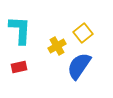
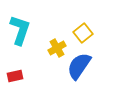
cyan L-shape: rotated 16 degrees clockwise
yellow cross: moved 2 px down
red rectangle: moved 4 px left, 9 px down
